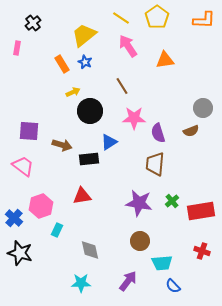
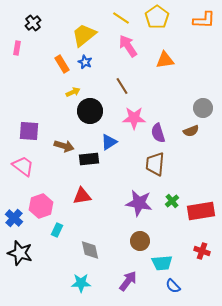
brown arrow: moved 2 px right, 1 px down
